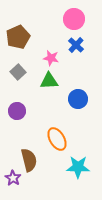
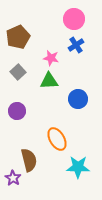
blue cross: rotated 14 degrees clockwise
